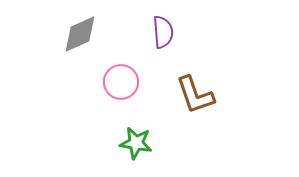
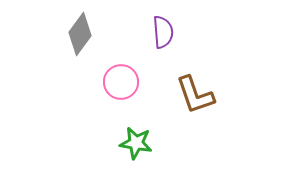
gray diamond: rotated 30 degrees counterclockwise
